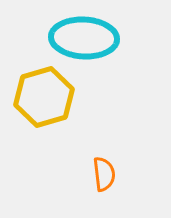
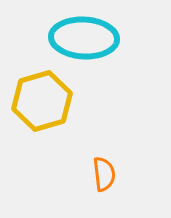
yellow hexagon: moved 2 px left, 4 px down
